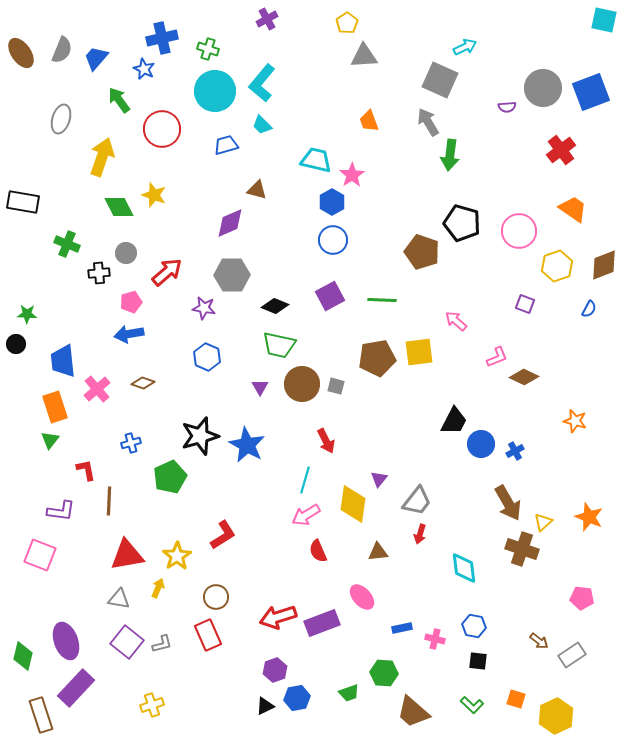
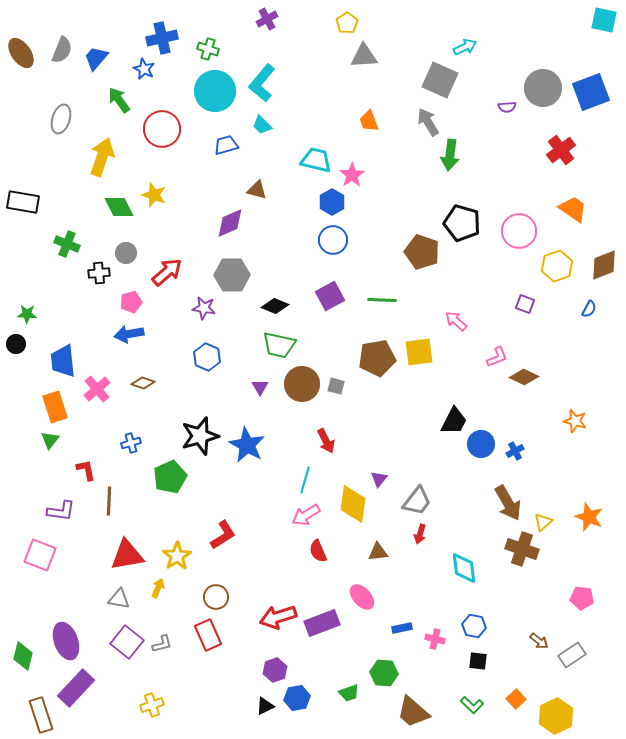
orange square at (516, 699): rotated 30 degrees clockwise
